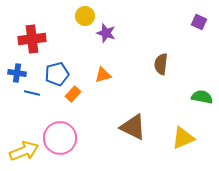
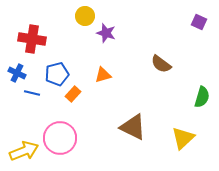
red cross: rotated 16 degrees clockwise
brown semicircle: rotated 60 degrees counterclockwise
blue cross: rotated 18 degrees clockwise
green semicircle: rotated 95 degrees clockwise
yellow triangle: rotated 20 degrees counterclockwise
